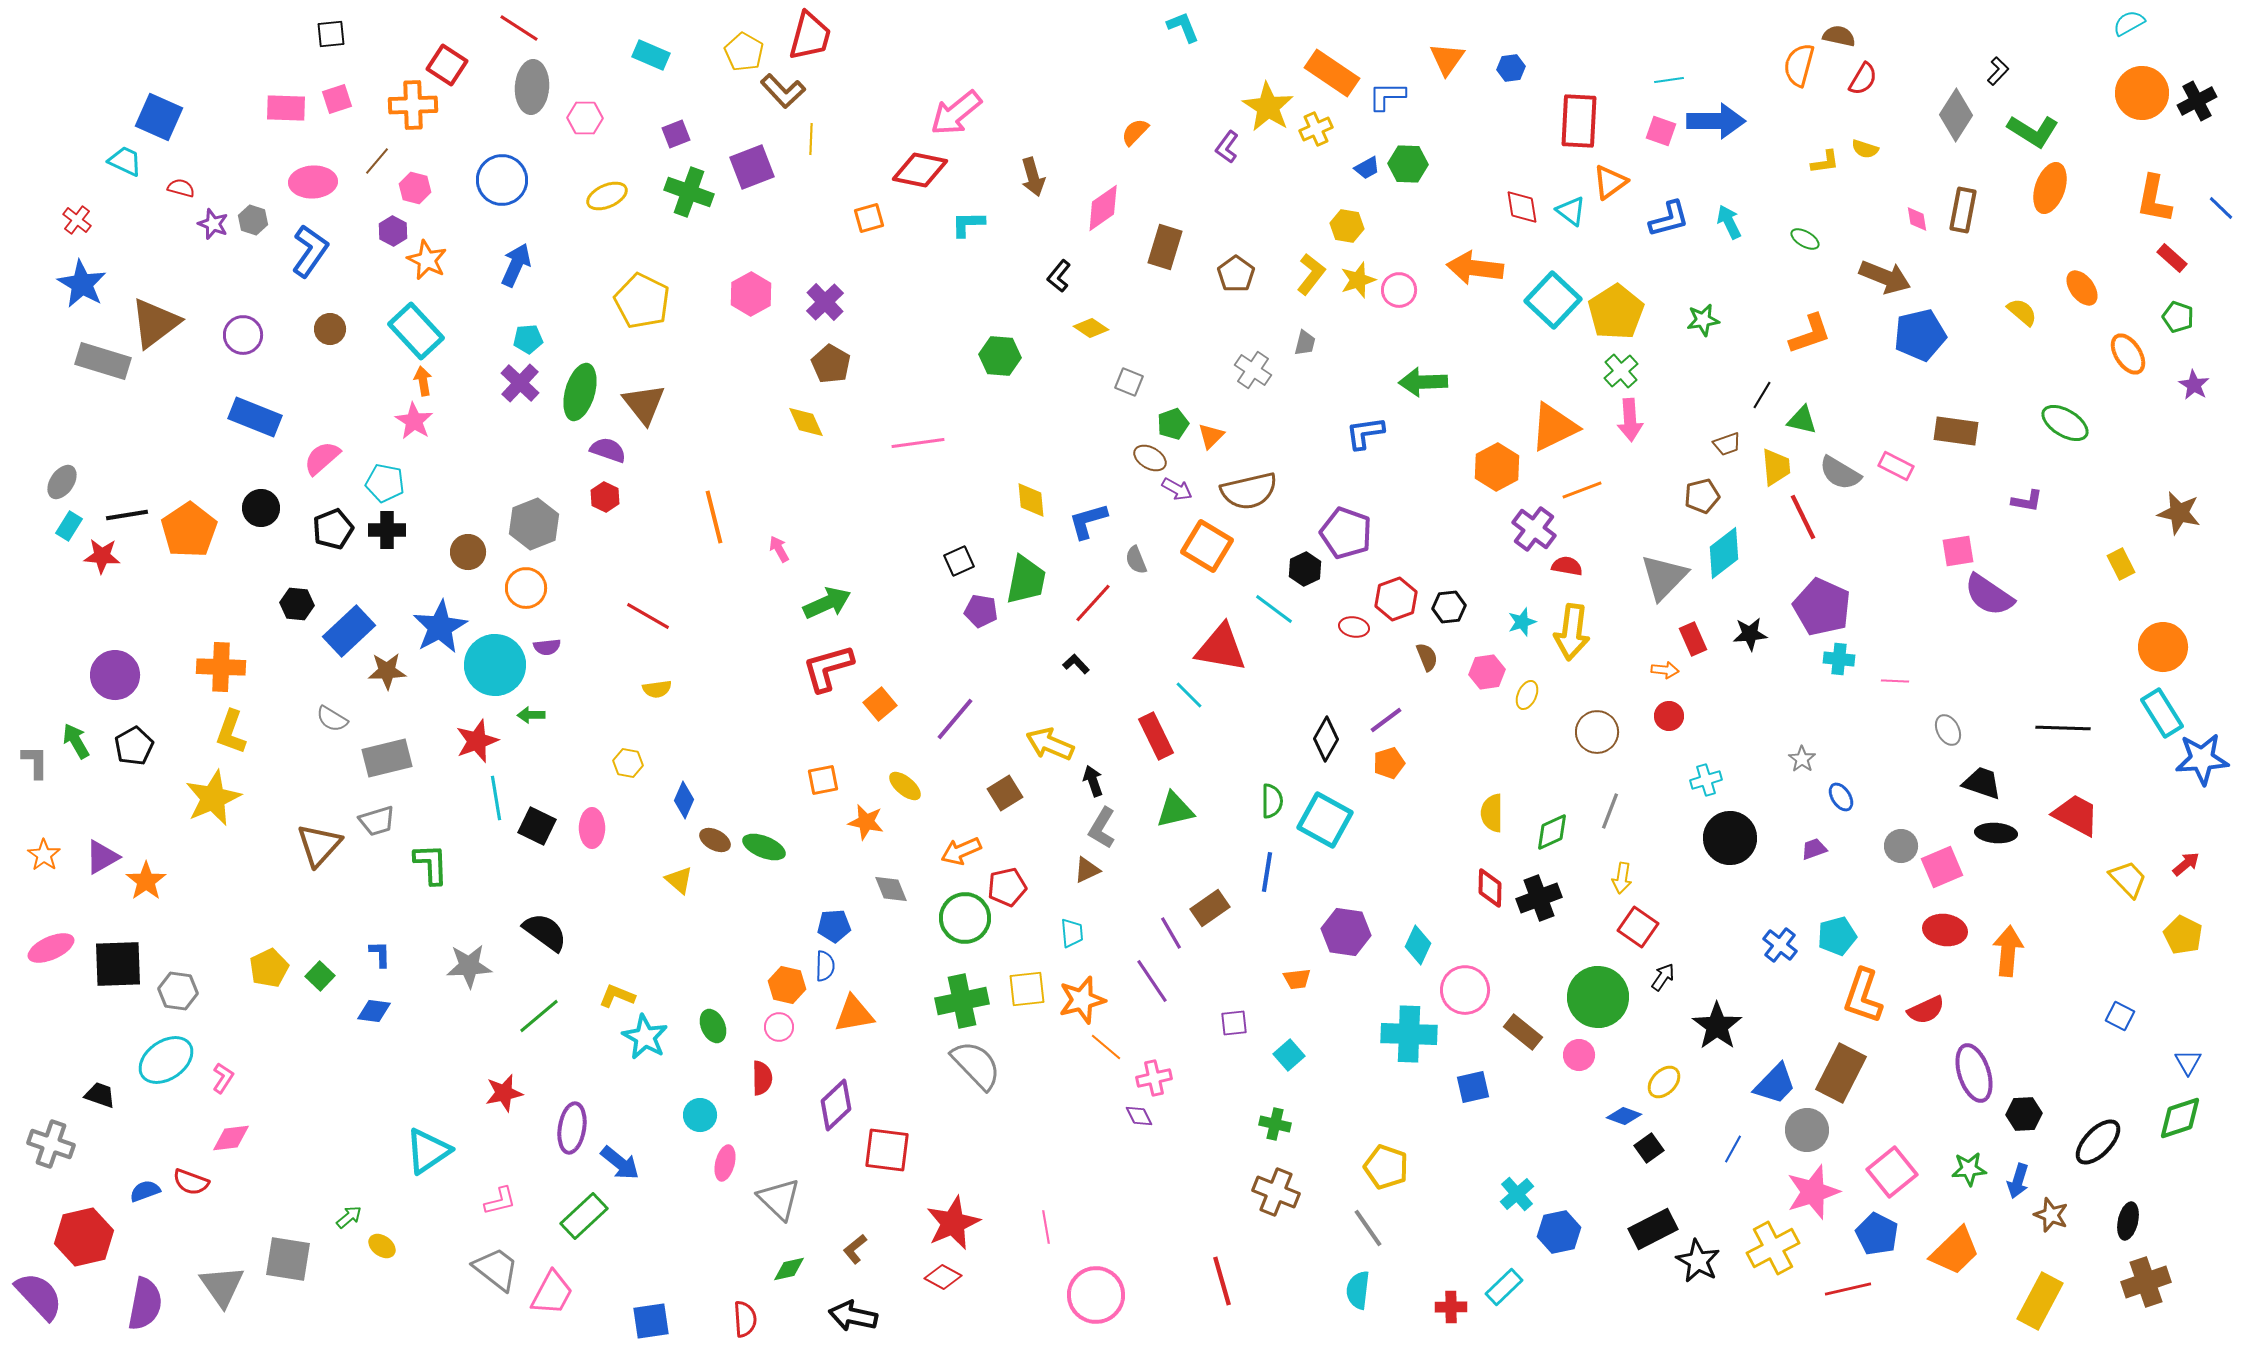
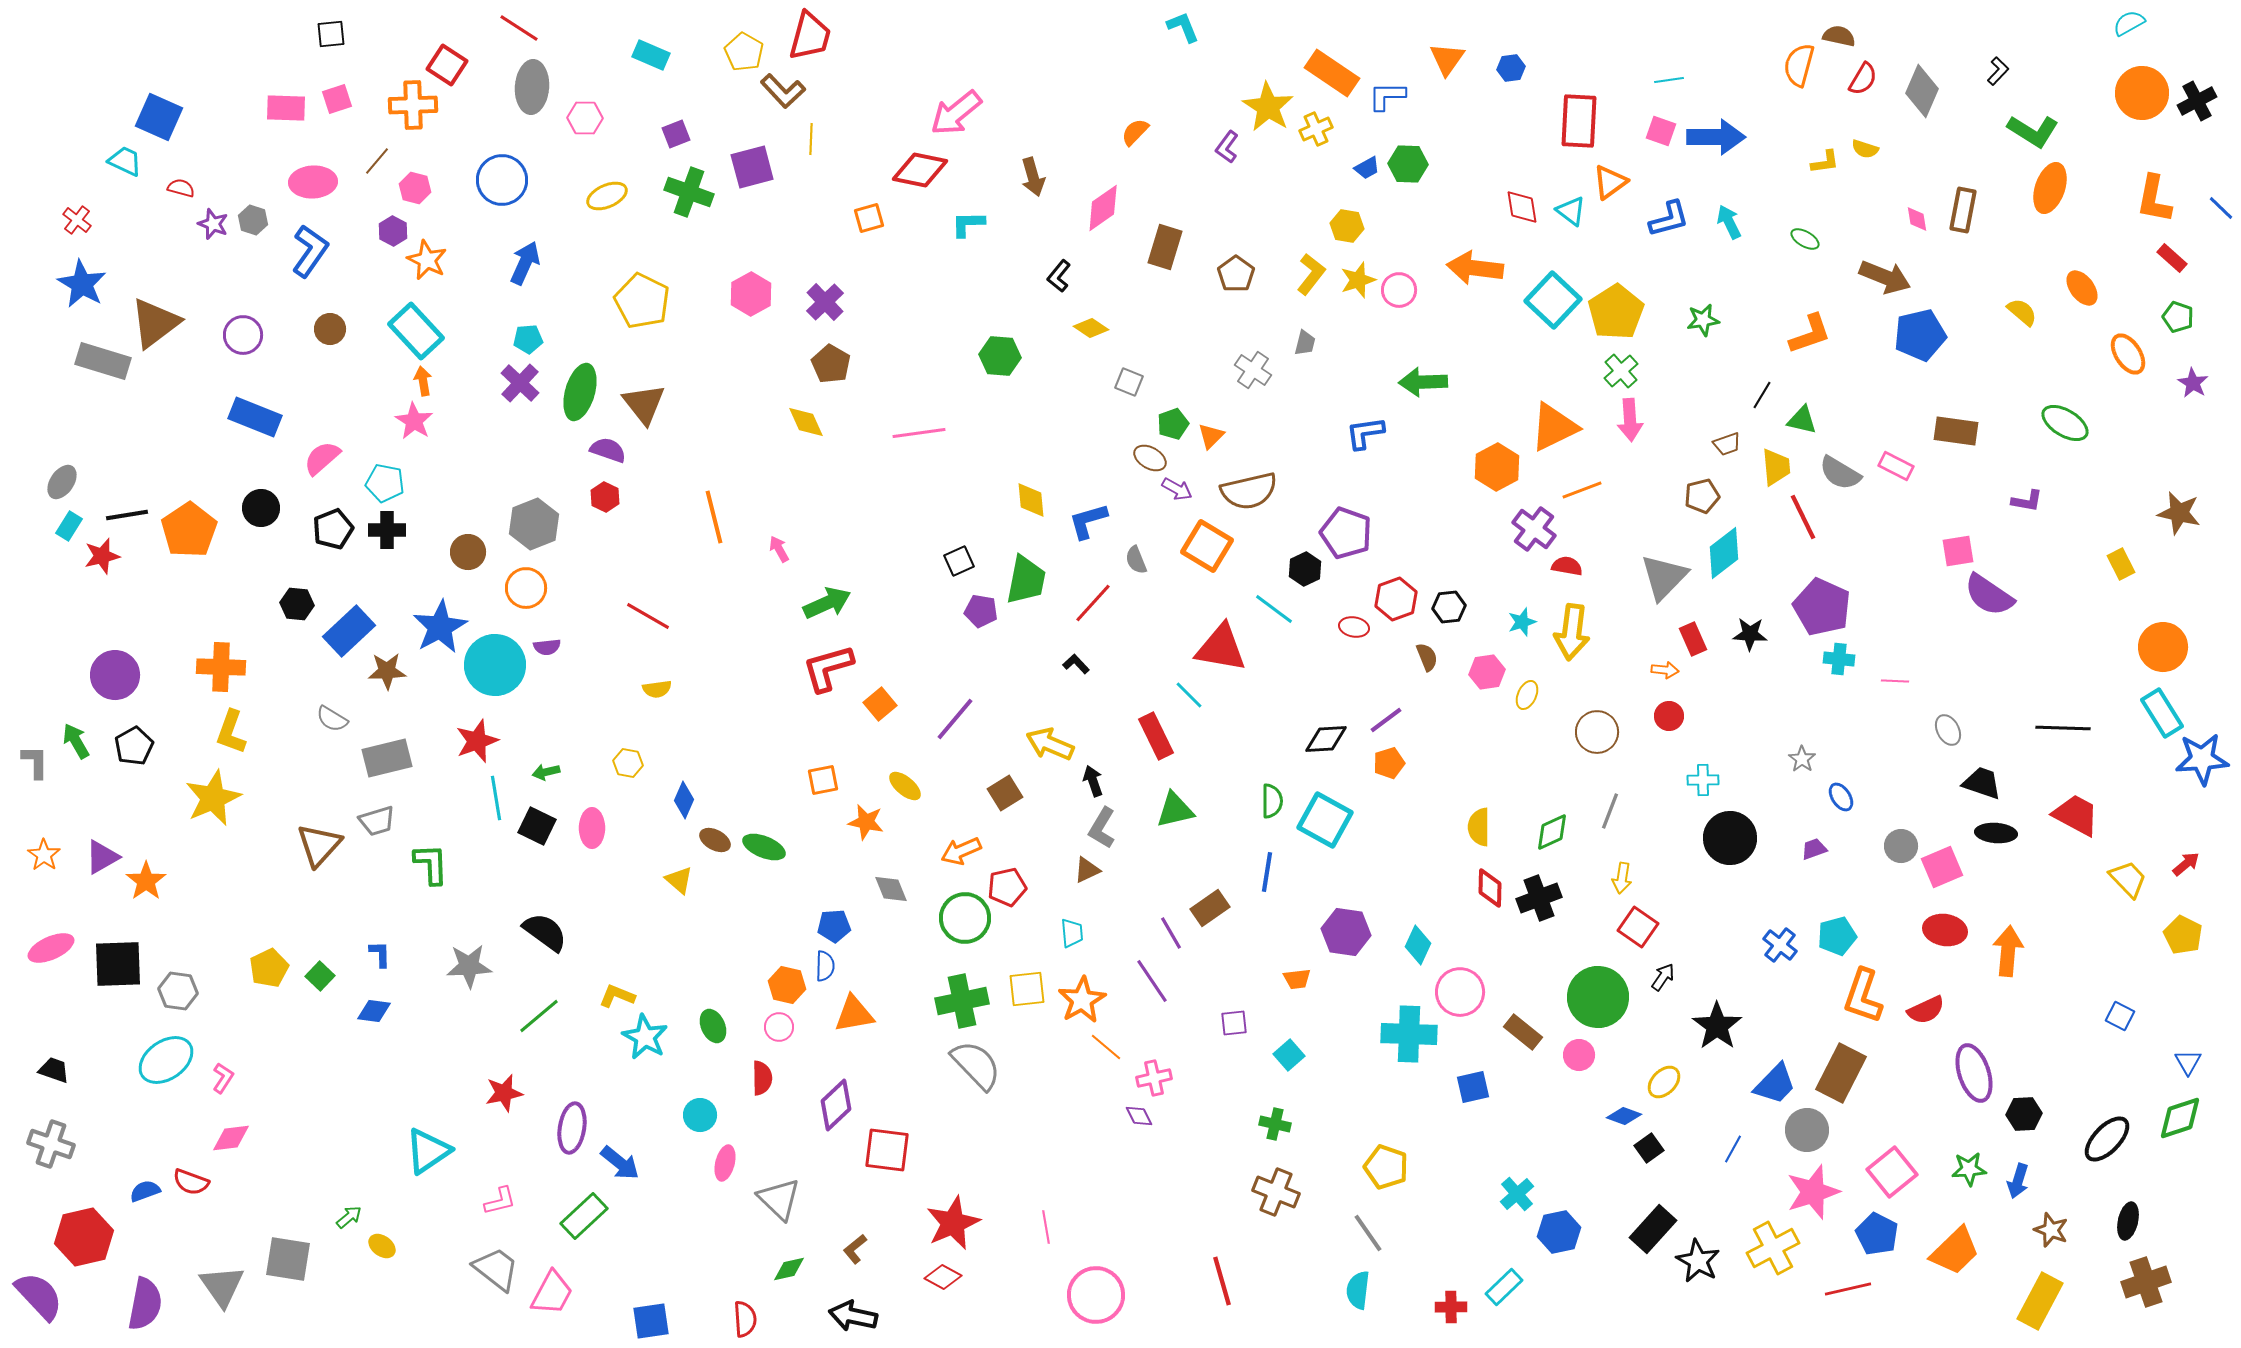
gray diamond at (1956, 115): moved 34 px left, 24 px up; rotated 9 degrees counterclockwise
blue arrow at (1716, 121): moved 16 px down
purple square at (752, 167): rotated 6 degrees clockwise
blue arrow at (516, 265): moved 9 px right, 2 px up
purple star at (2194, 385): moved 1 px left, 2 px up
pink line at (918, 443): moved 1 px right, 10 px up
red star at (102, 556): rotated 18 degrees counterclockwise
black star at (1750, 634): rotated 8 degrees clockwise
green arrow at (531, 715): moved 15 px right, 57 px down; rotated 12 degrees counterclockwise
black diamond at (1326, 739): rotated 57 degrees clockwise
cyan cross at (1706, 780): moved 3 px left; rotated 16 degrees clockwise
yellow semicircle at (1492, 813): moved 13 px left, 14 px down
pink circle at (1465, 990): moved 5 px left, 2 px down
orange star at (1082, 1000): rotated 15 degrees counterclockwise
black trapezoid at (100, 1095): moved 46 px left, 25 px up
black ellipse at (2098, 1142): moved 9 px right, 3 px up
brown star at (2051, 1215): moved 15 px down
gray line at (1368, 1228): moved 5 px down
black rectangle at (1653, 1229): rotated 21 degrees counterclockwise
